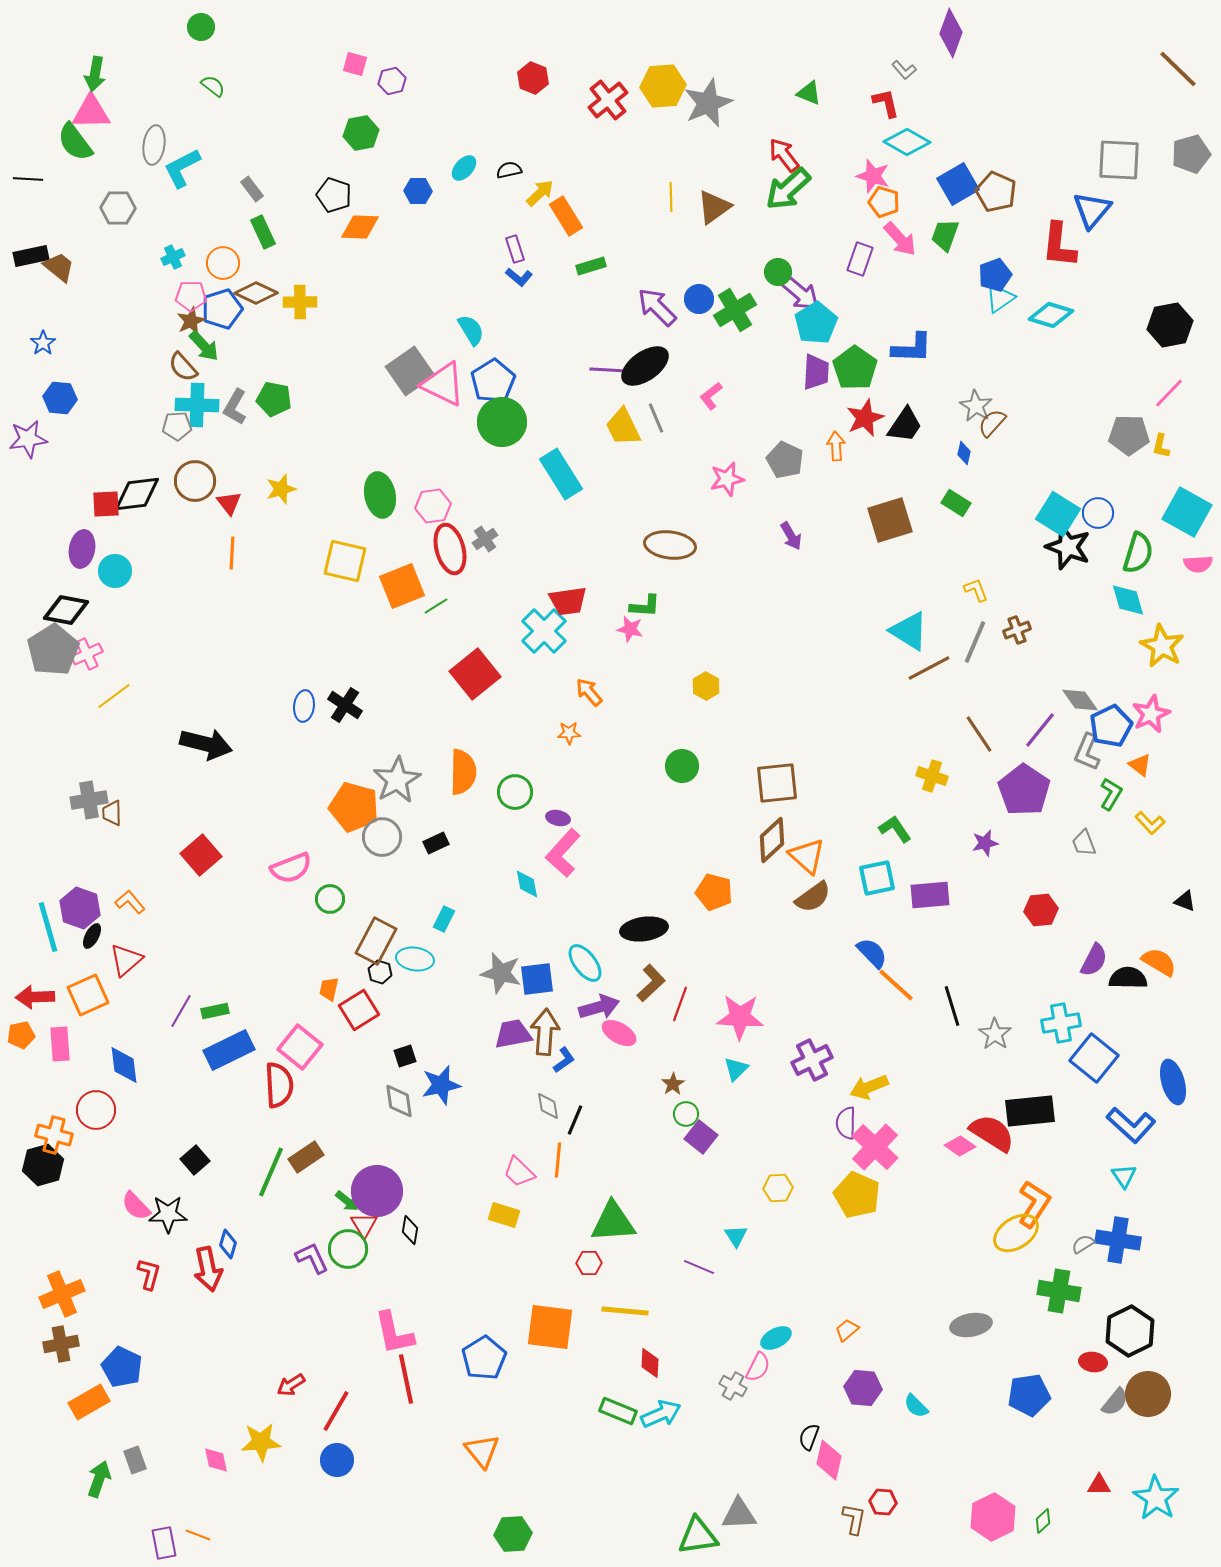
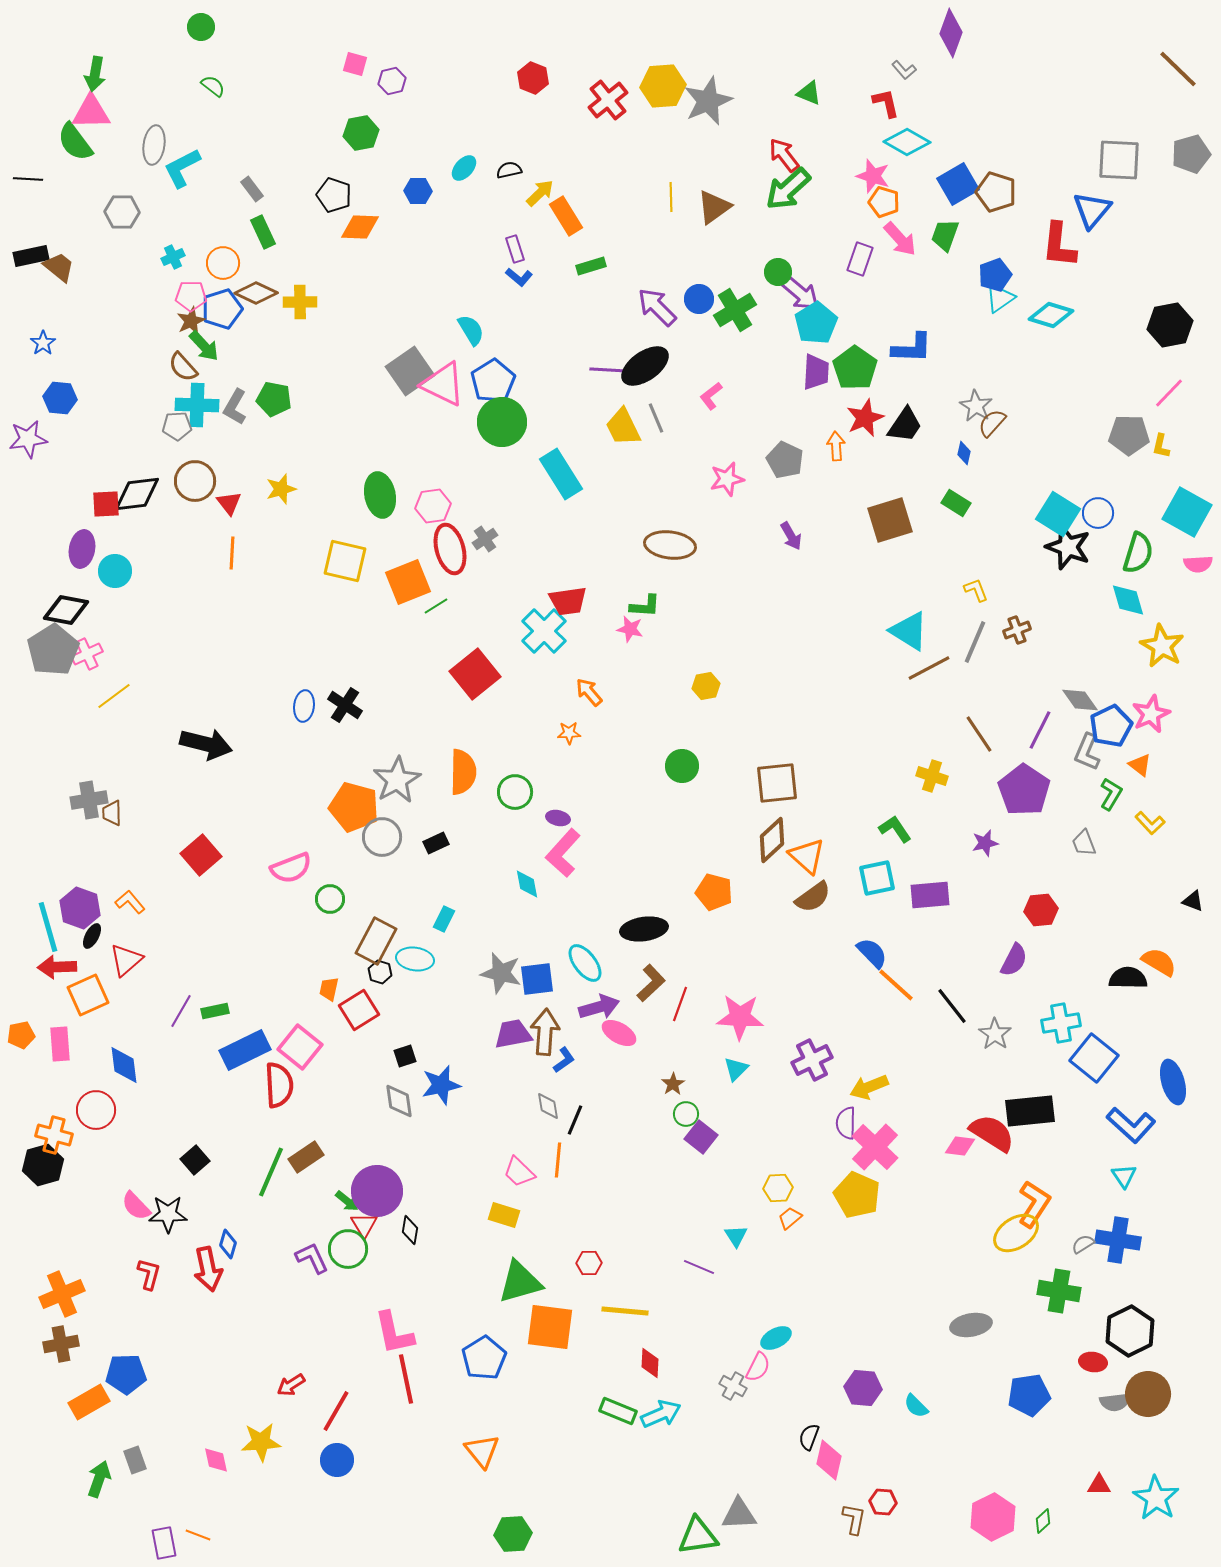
gray star at (708, 103): moved 2 px up
brown pentagon at (996, 192): rotated 6 degrees counterclockwise
gray hexagon at (118, 208): moved 4 px right, 4 px down
orange square at (402, 586): moved 6 px right, 4 px up
yellow hexagon at (706, 686): rotated 20 degrees clockwise
purple line at (1040, 730): rotated 12 degrees counterclockwise
black triangle at (1185, 901): moved 8 px right
purple semicircle at (1094, 960): moved 80 px left
red arrow at (35, 997): moved 22 px right, 30 px up
black line at (952, 1006): rotated 21 degrees counterclockwise
blue rectangle at (229, 1050): moved 16 px right
pink diamond at (960, 1146): rotated 28 degrees counterclockwise
green triangle at (613, 1222): moved 93 px left, 60 px down; rotated 12 degrees counterclockwise
orange trapezoid at (847, 1330): moved 57 px left, 112 px up
blue pentagon at (122, 1367): moved 4 px right, 7 px down; rotated 27 degrees counterclockwise
gray semicircle at (1115, 1402): rotated 44 degrees clockwise
